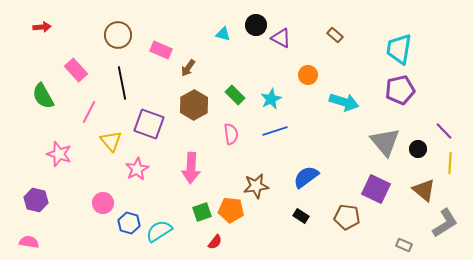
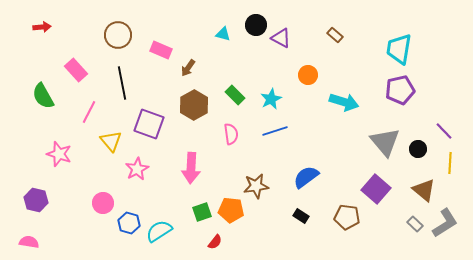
purple square at (376, 189): rotated 16 degrees clockwise
gray rectangle at (404, 245): moved 11 px right, 21 px up; rotated 21 degrees clockwise
